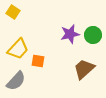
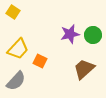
orange square: moved 2 px right; rotated 16 degrees clockwise
